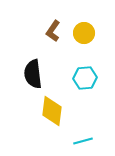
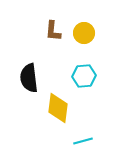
brown L-shape: rotated 30 degrees counterclockwise
black semicircle: moved 4 px left, 4 px down
cyan hexagon: moved 1 px left, 2 px up
yellow diamond: moved 6 px right, 3 px up
